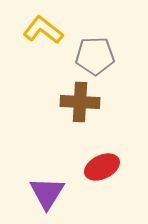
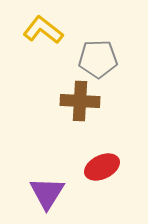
gray pentagon: moved 3 px right, 3 px down
brown cross: moved 1 px up
